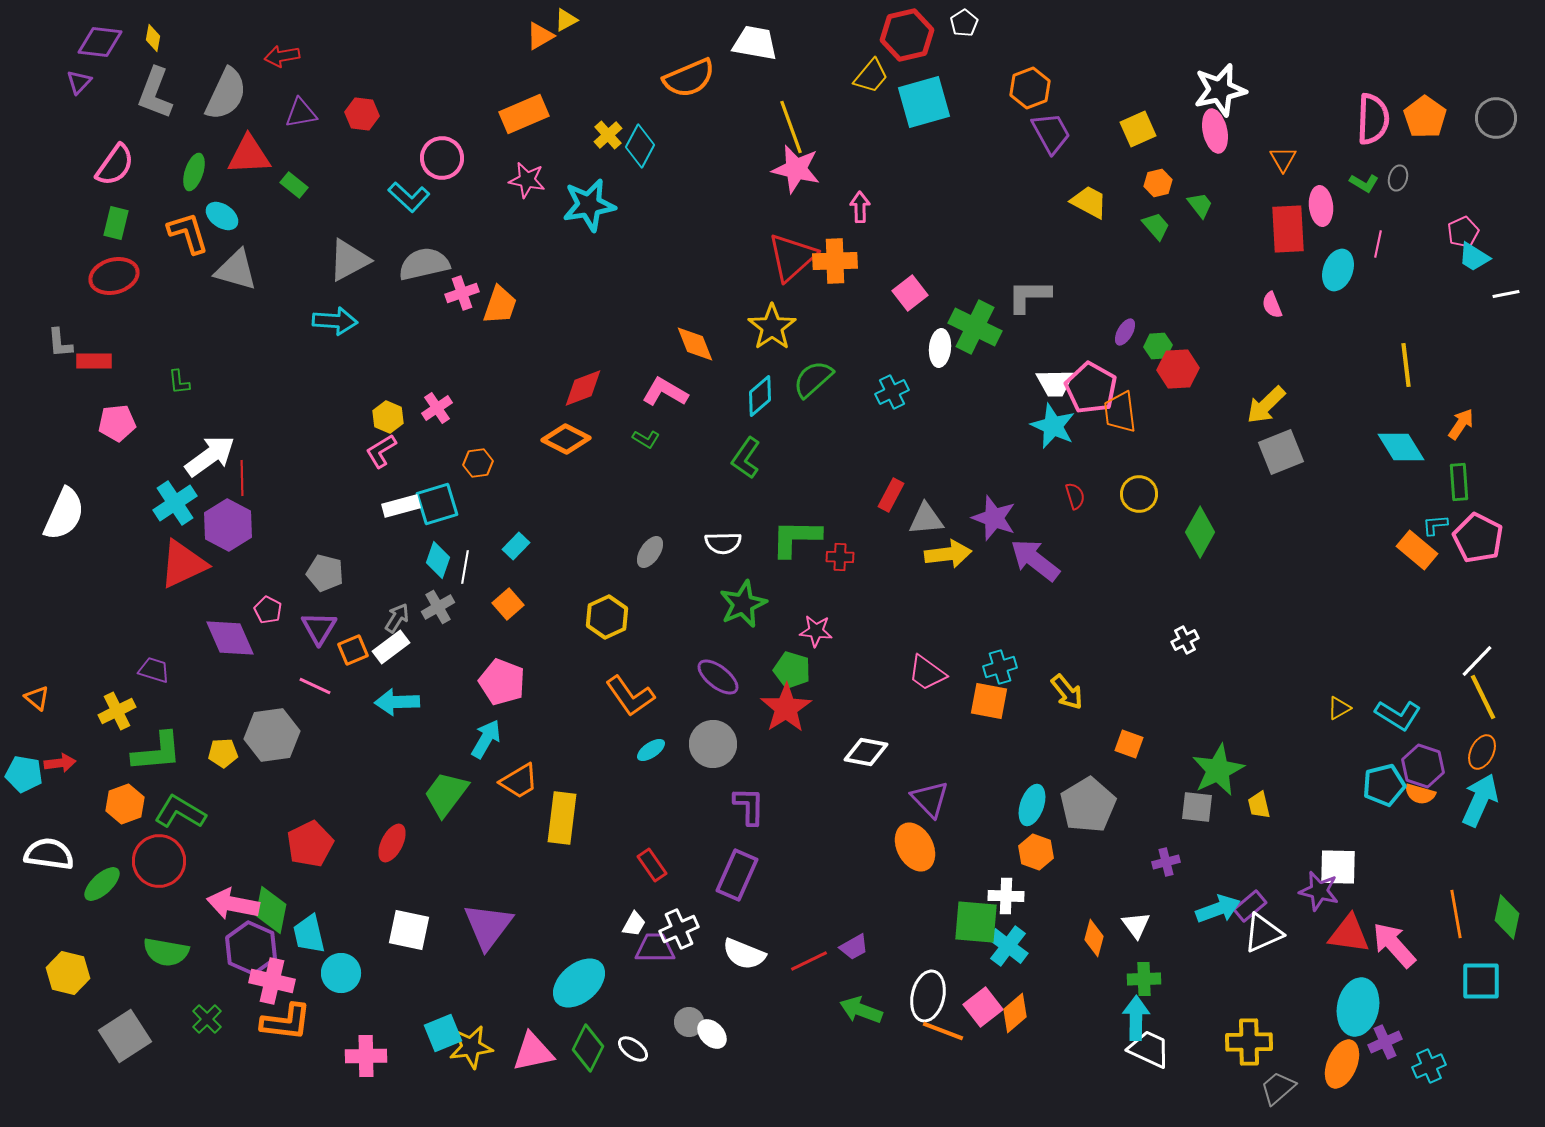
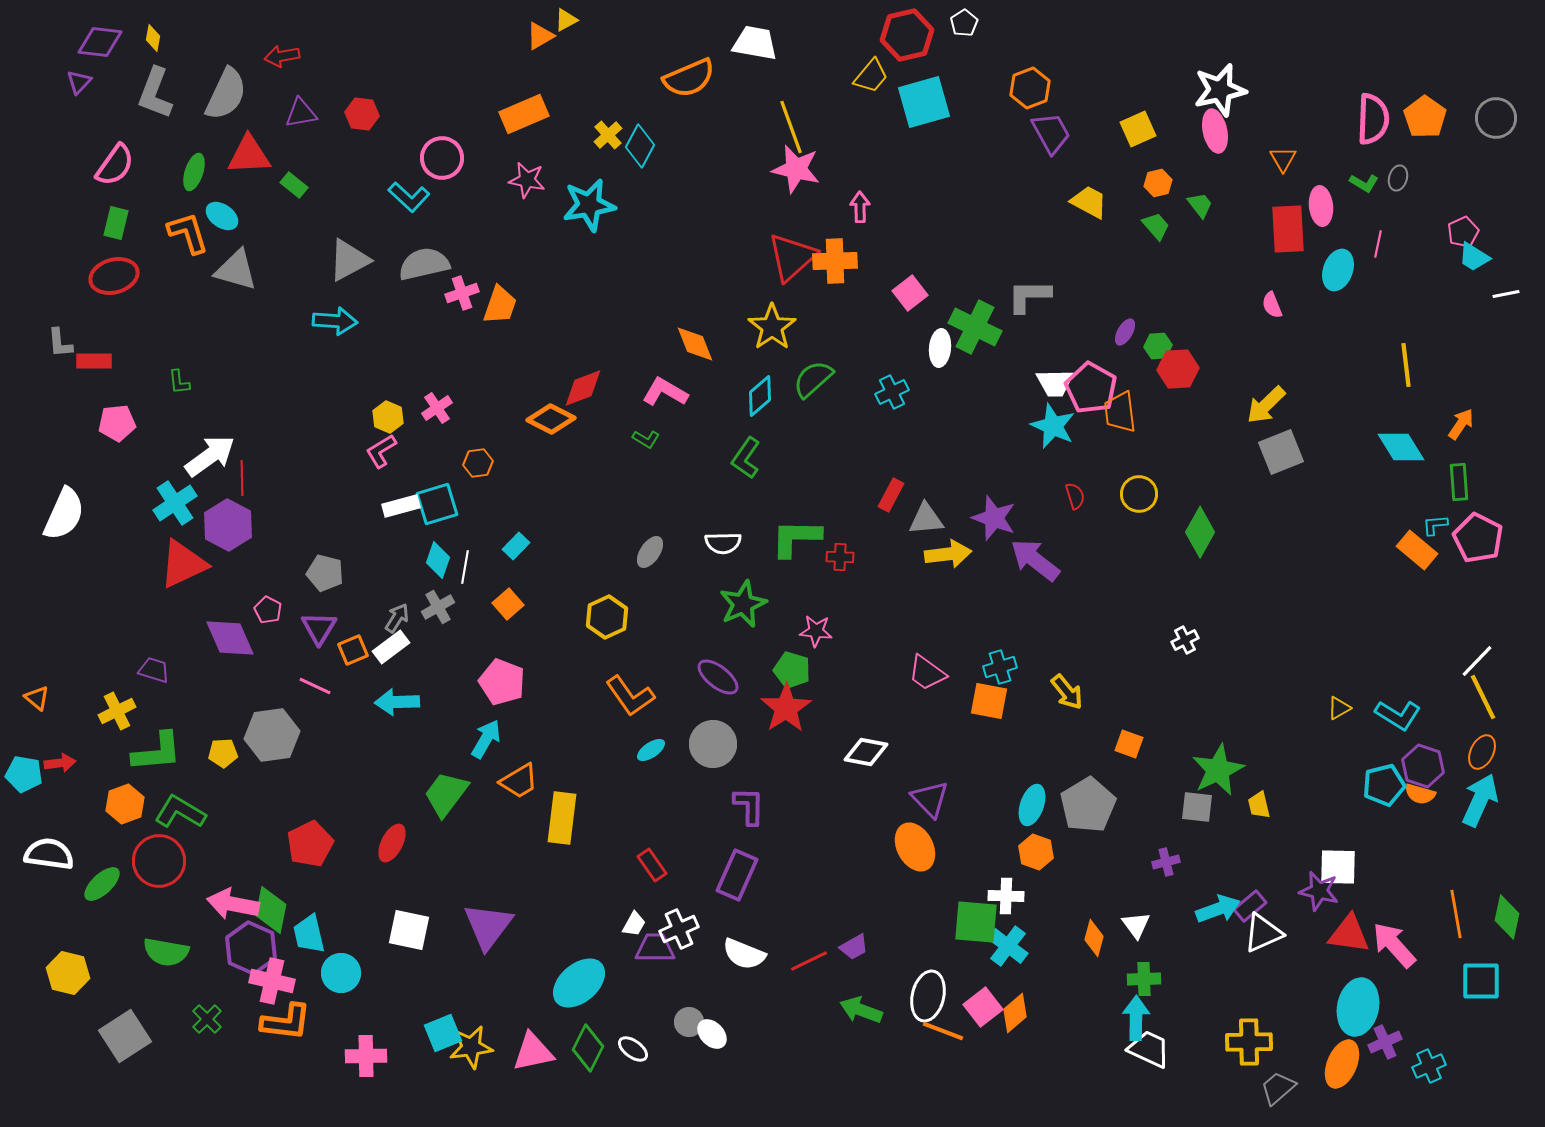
orange diamond at (566, 439): moved 15 px left, 20 px up
